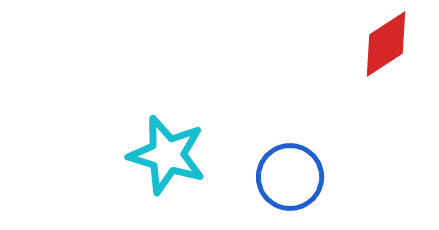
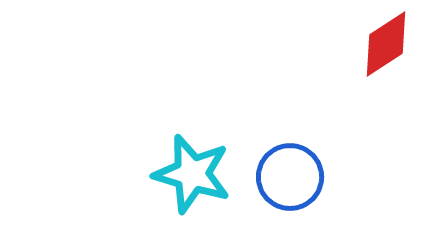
cyan star: moved 25 px right, 19 px down
